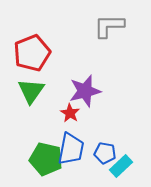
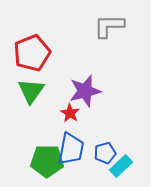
blue pentagon: rotated 25 degrees counterclockwise
green pentagon: moved 1 px right, 2 px down; rotated 12 degrees counterclockwise
